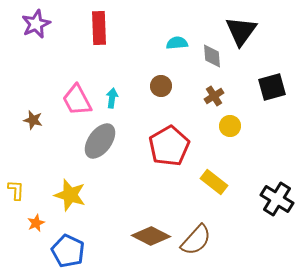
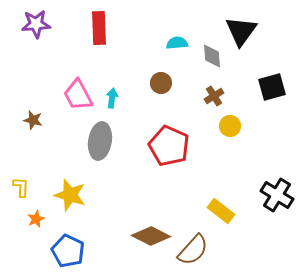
purple star: rotated 20 degrees clockwise
brown circle: moved 3 px up
pink trapezoid: moved 1 px right, 5 px up
gray ellipse: rotated 27 degrees counterclockwise
red pentagon: rotated 18 degrees counterclockwise
yellow rectangle: moved 7 px right, 29 px down
yellow L-shape: moved 5 px right, 3 px up
black cross: moved 4 px up
orange star: moved 4 px up
brown semicircle: moved 3 px left, 10 px down
